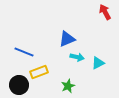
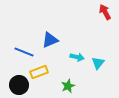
blue triangle: moved 17 px left, 1 px down
cyan triangle: rotated 24 degrees counterclockwise
